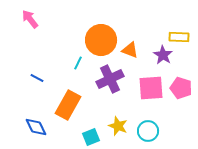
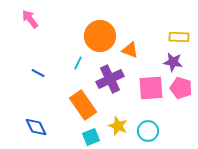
orange circle: moved 1 px left, 4 px up
purple star: moved 10 px right, 7 px down; rotated 24 degrees counterclockwise
blue line: moved 1 px right, 5 px up
orange rectangle: moved 15 px right; rotated 64 degrees counterclockwise
